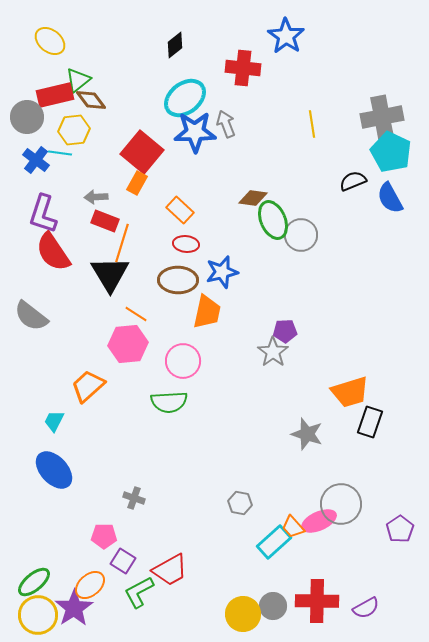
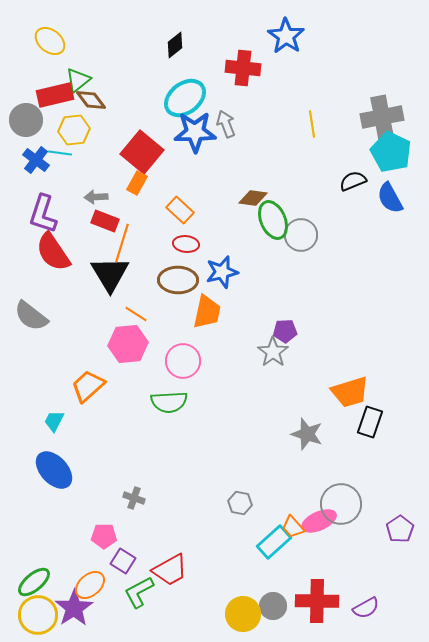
gray circle at (27, 117): moved 1 px left, 3 px down
